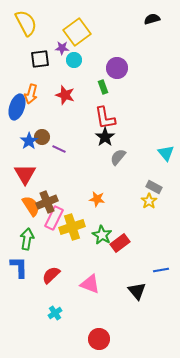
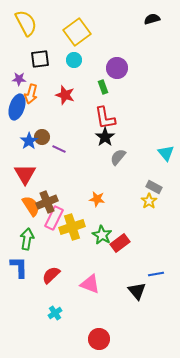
purple star: moved 43 px left, 31 px down
blue line: moved 5 px left, 4 px down
